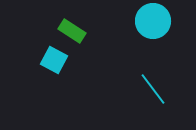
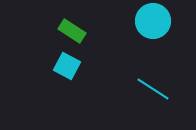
cyan square: moved 13 px right, 6 px down
cyan line: rotated 20 degrees counterclockwise
